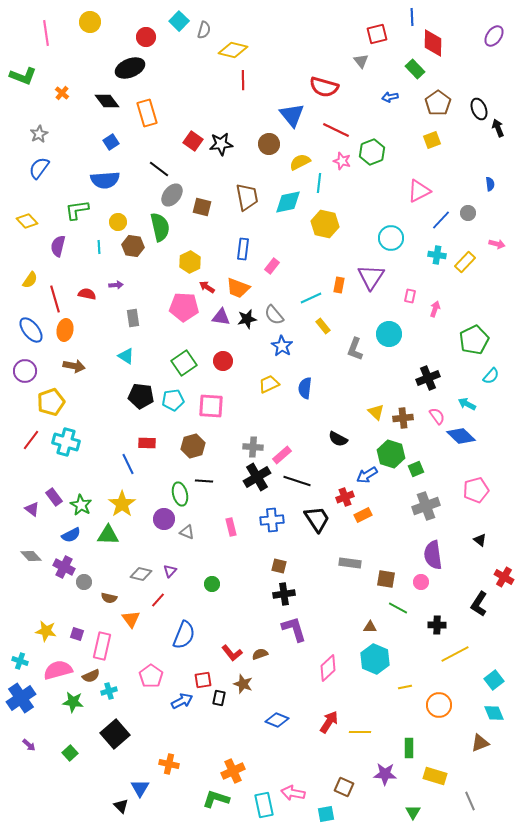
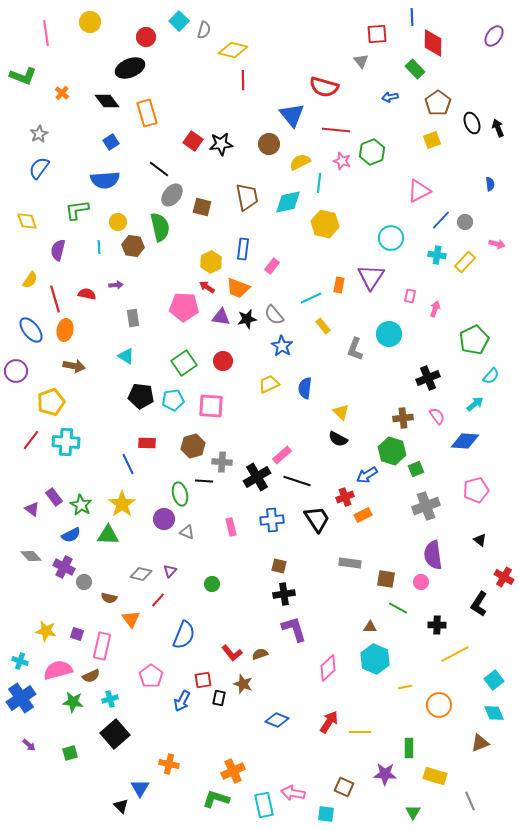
red square at (377, 34): rotated 10 degrees clockwise
black ellipse at (479, 109): moved 7 px left, 14 px down
red line at (336, 130): rotated 20 degrees counterclockwise
gray circle at (468, 213): moved 3 px left, 9 px down
yellow diamond at (27, 221): rotated 25 degrees clockwise
purple semicircle at (58, 246): moved 4 px down
yellow hexagon at (190, 262): moved 21 px right
purple circle at (25, 371): moved 9 px left
cyan arrow at (467, 404): moved 8 px right; rotated 114 degrees clockwise
yellow triangle at (376, 412): moved 35 px left
blue diamond at (461, 436): moved 4 px right, 5 px down; rotated 40 degrees counterclockwise
cyan cross at (66, 442): rotated 12 degrees counterclockwise
gray cross at (253, 447): moved 31 px left, 15 px down
green hexagon at (391, 454): moved 1 px right, 3 px up
cyan cross at (109, 691): moved 1 px right, 8 px down
blue arrow at (182, 701): rotated 145 degrees clockwise
green square at (70, 753): rotated 28 degrees clockwise
cyan square at (326, 814): rotated 18 degrees clockwise
